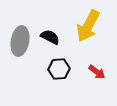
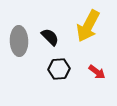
black semicircle: rotated 18 degrees clockwise
gray ellipse: moved 1 px left; rotated 12 degrees counterclockwise
